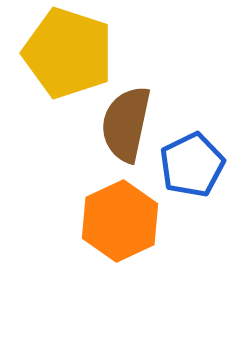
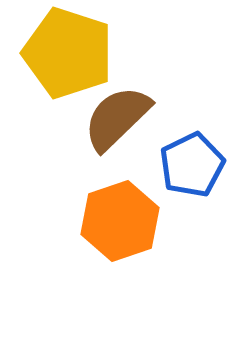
brown semicircle: moved 9 px left, 6 px up; rotated 34 degrees clockwise
orange hexagon: rotated 6 degrees clockwise
